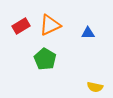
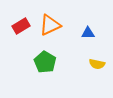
green pentagon: moved 3 px down
yellow semicircle: moved 2 px right, 23 px up
